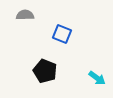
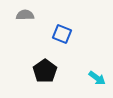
black pentagon: rotated 15 degrees clockwise
